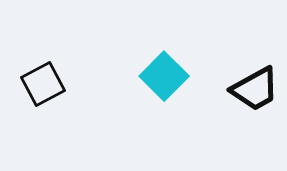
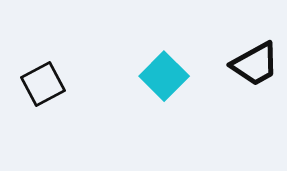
black trapezoid: moved 25 px up
